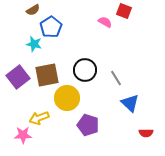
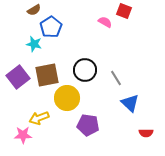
brown semicircle: moved 1 px right
purple pentagon: rotated 10 degrees counterclockwise
